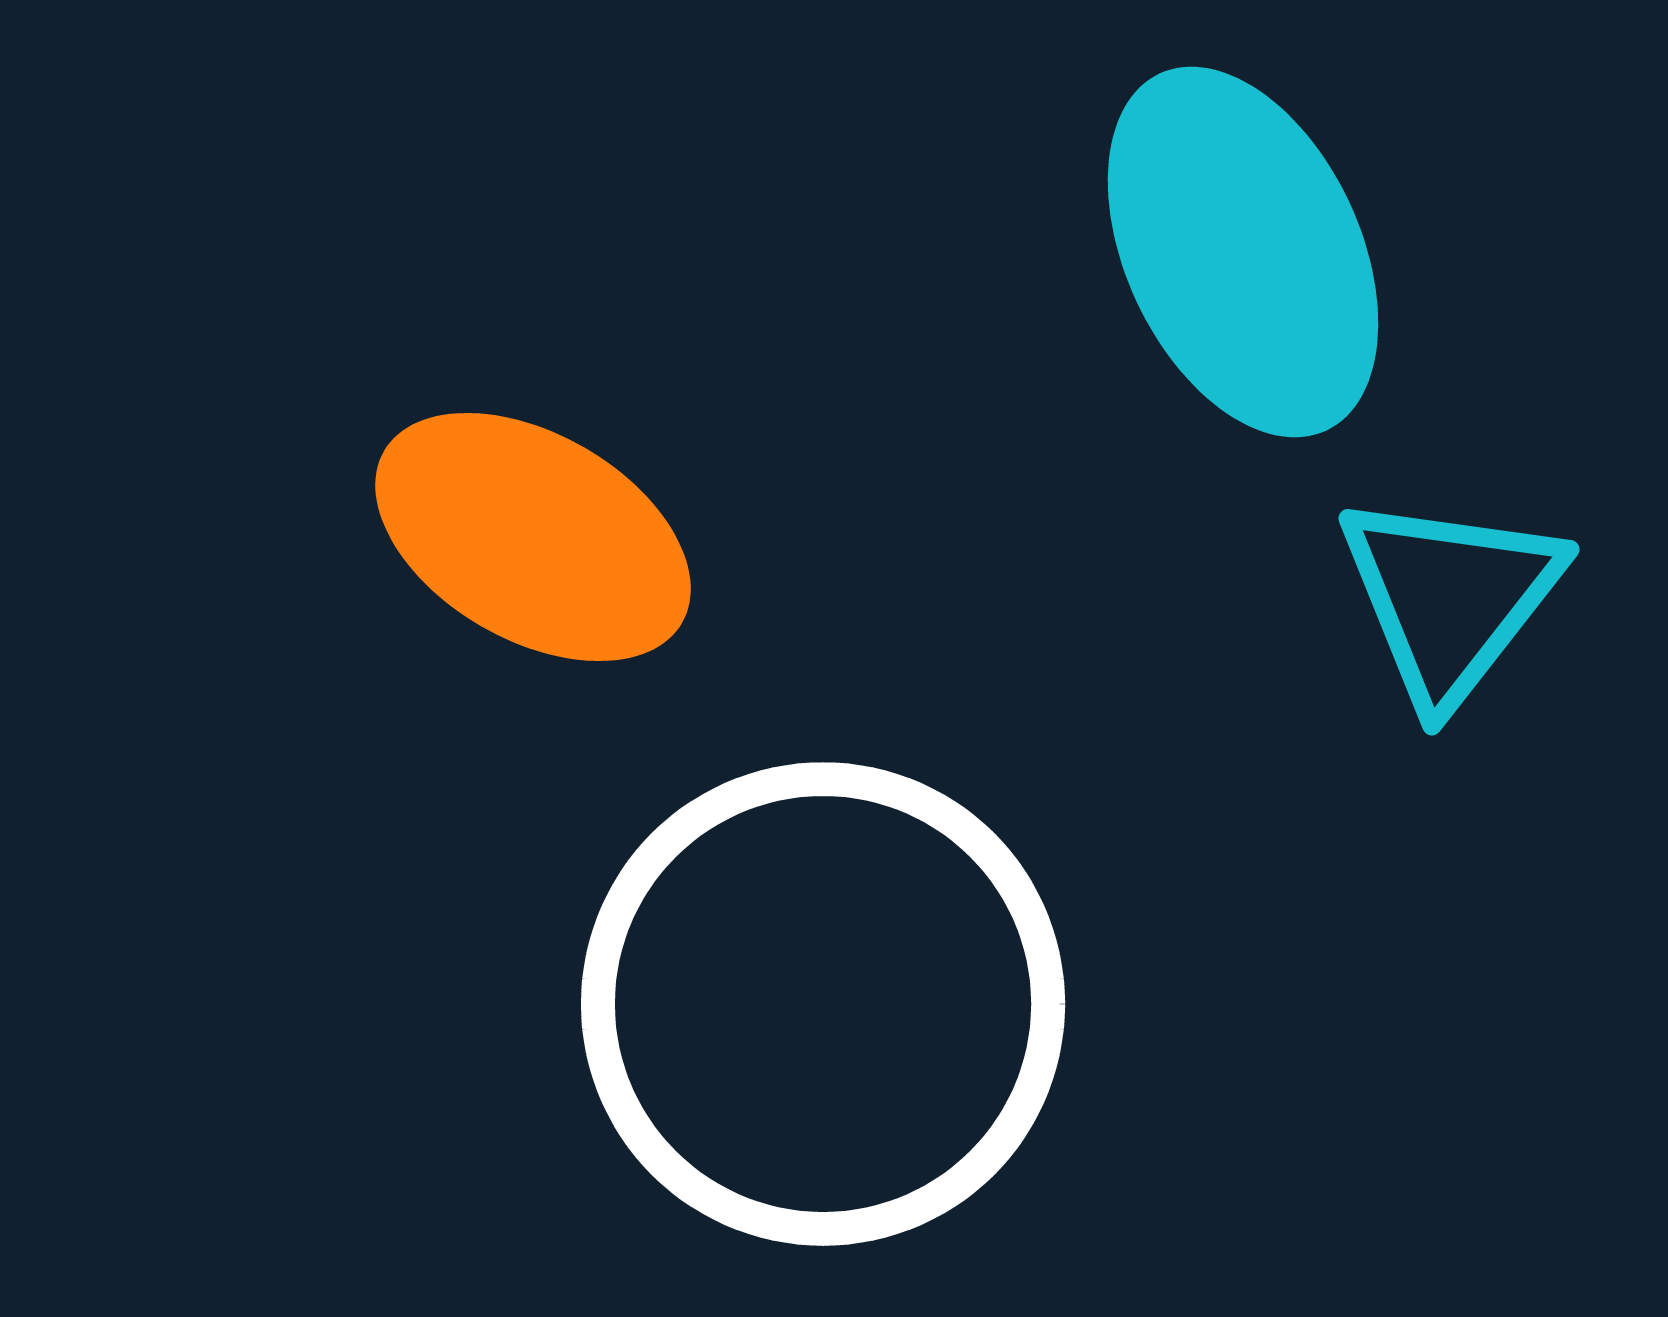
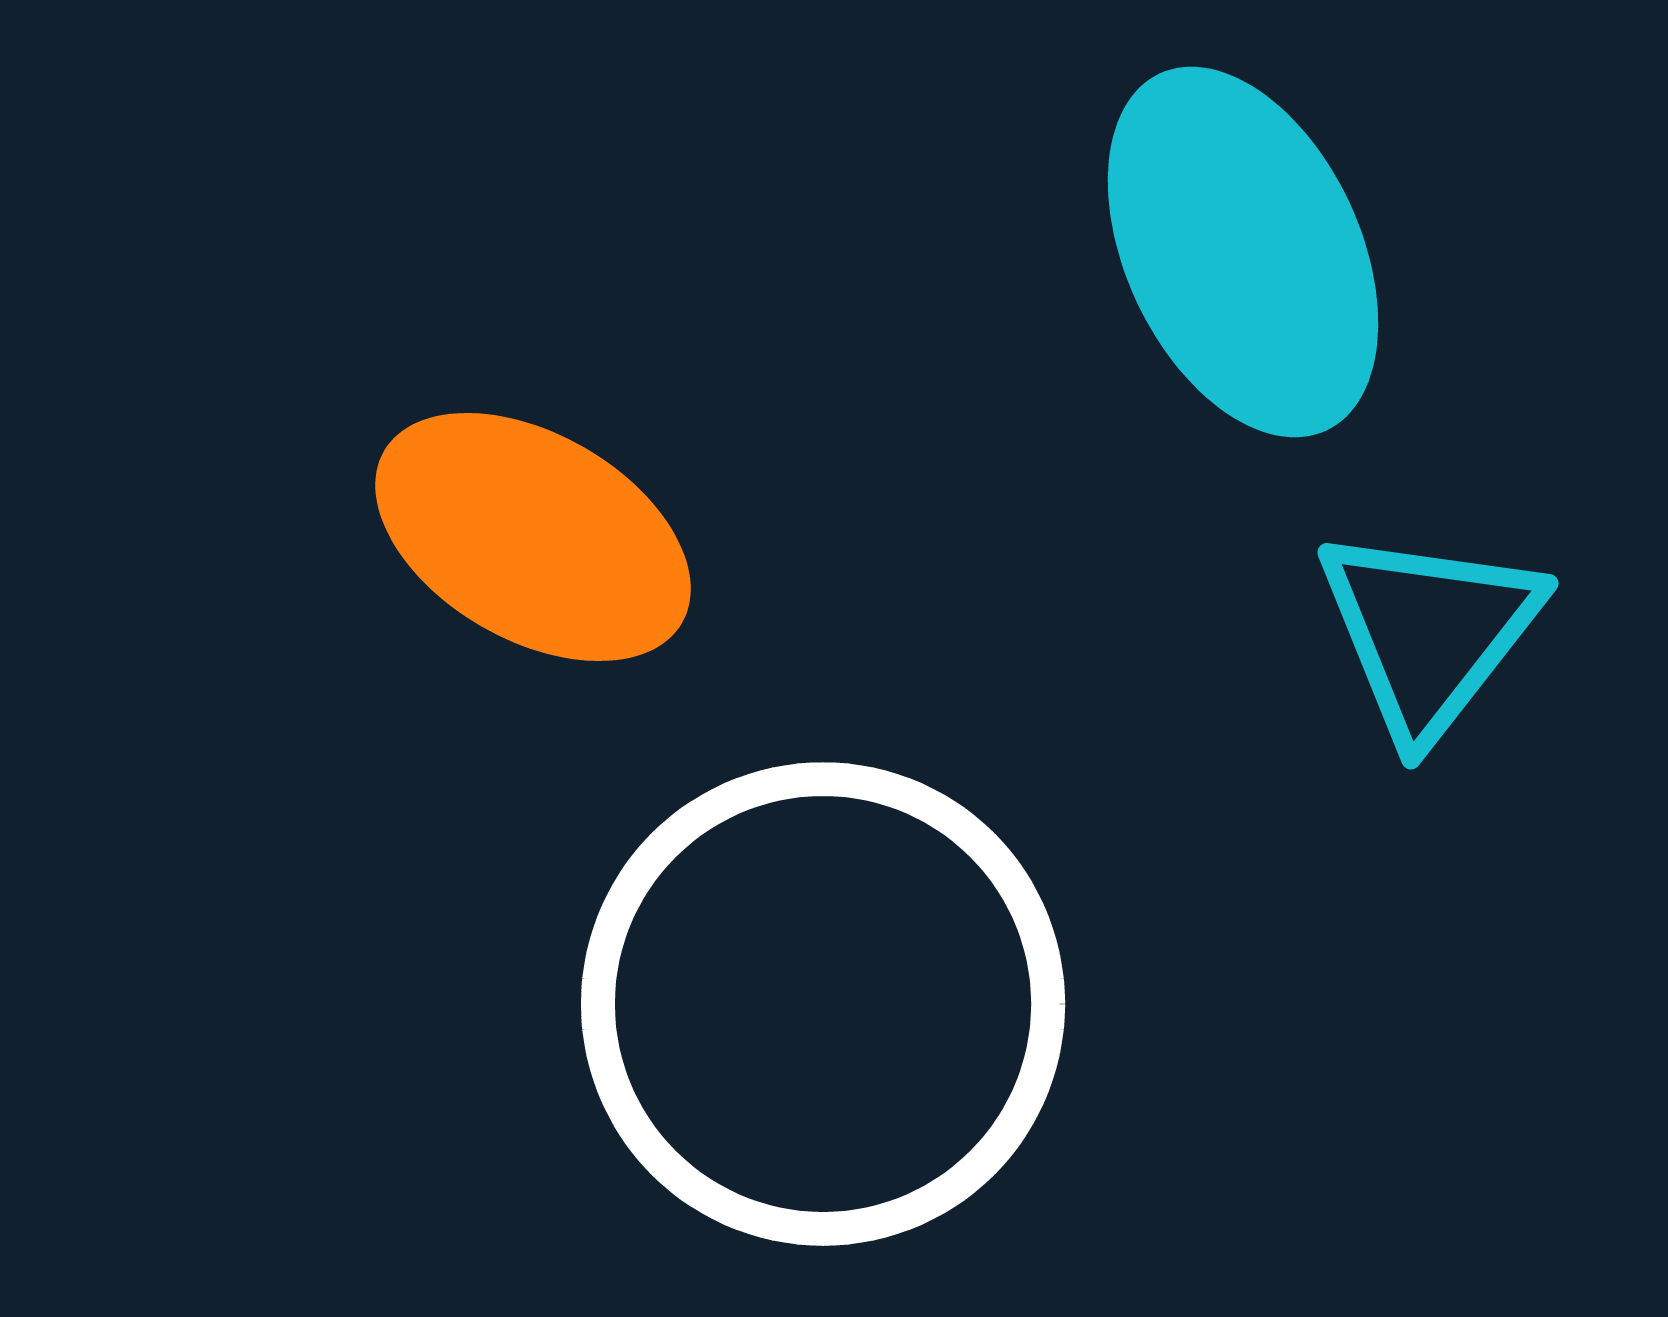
cyan triangle: moved 21 px left, 34 px down
